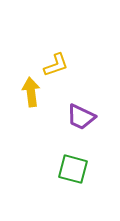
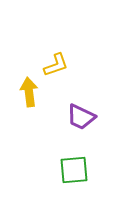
yellow arrow: moved 2 px left
green square: moved 1 px right, 1 px down; rotated 20 degrees counterclockwise
